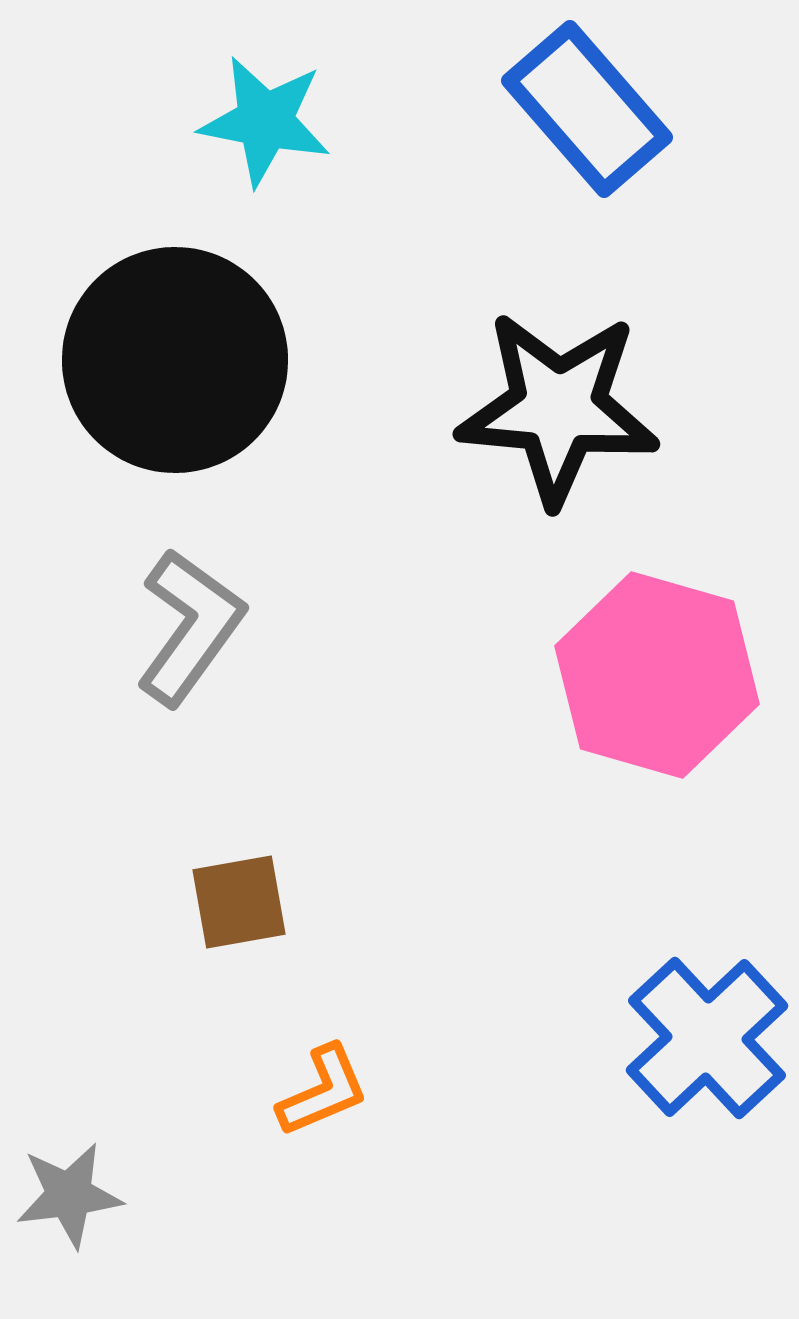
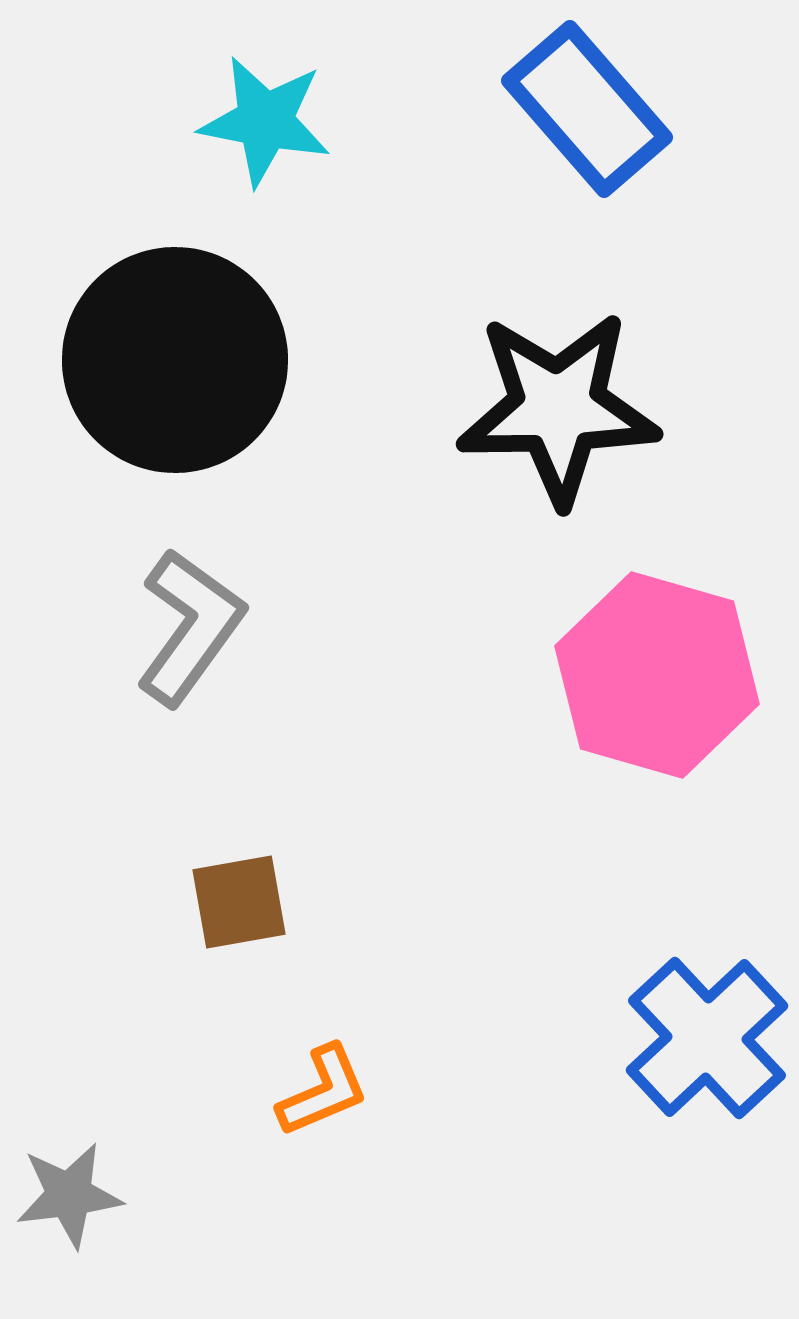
black star: rotated 6 degrees counterclockwise
